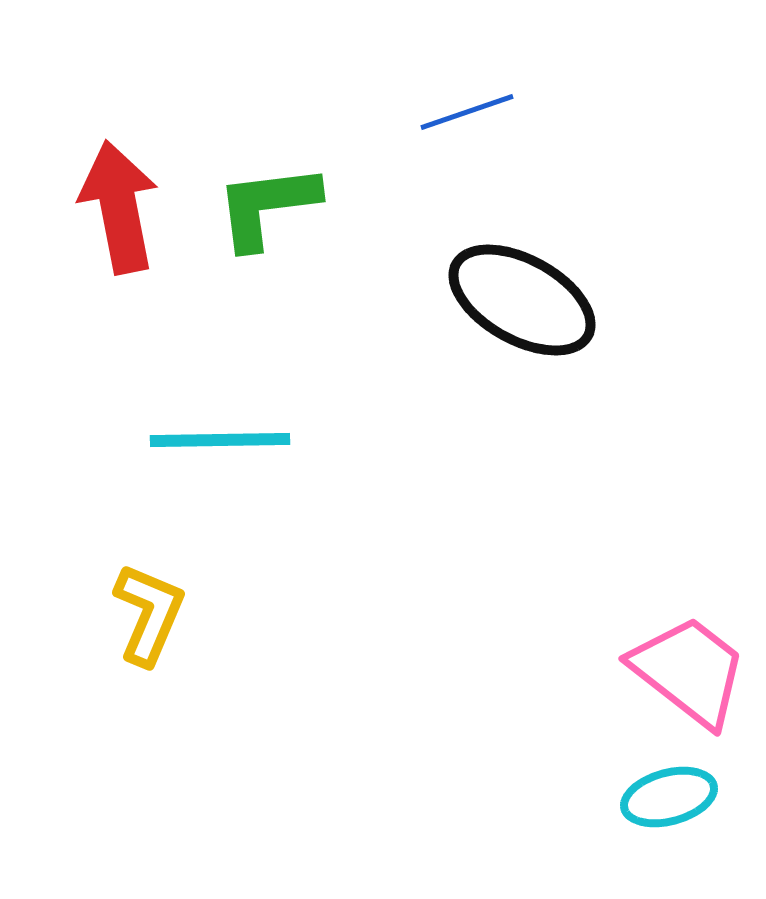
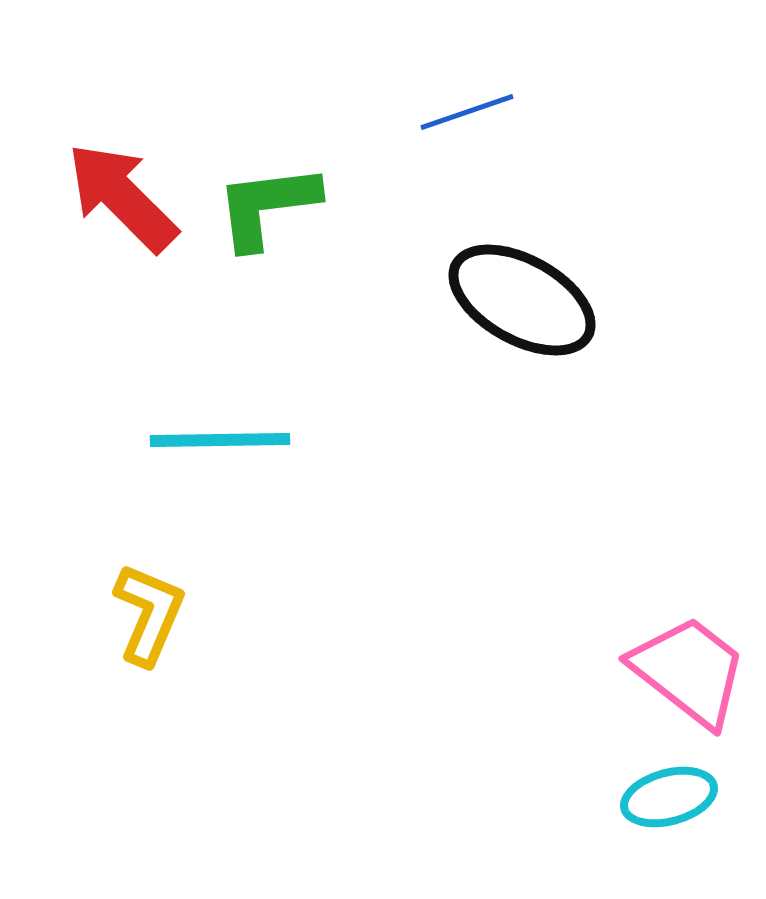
red arrow: moved 3 px right, 10 px up; rotated 34 degrees counterclockwise
